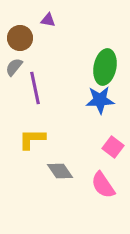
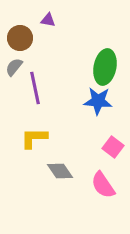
blue star: moved 2 px left, 1 px down; rotated 8 degrees clockwise
yellow L-shape: moved 2 px right, 1 px up
